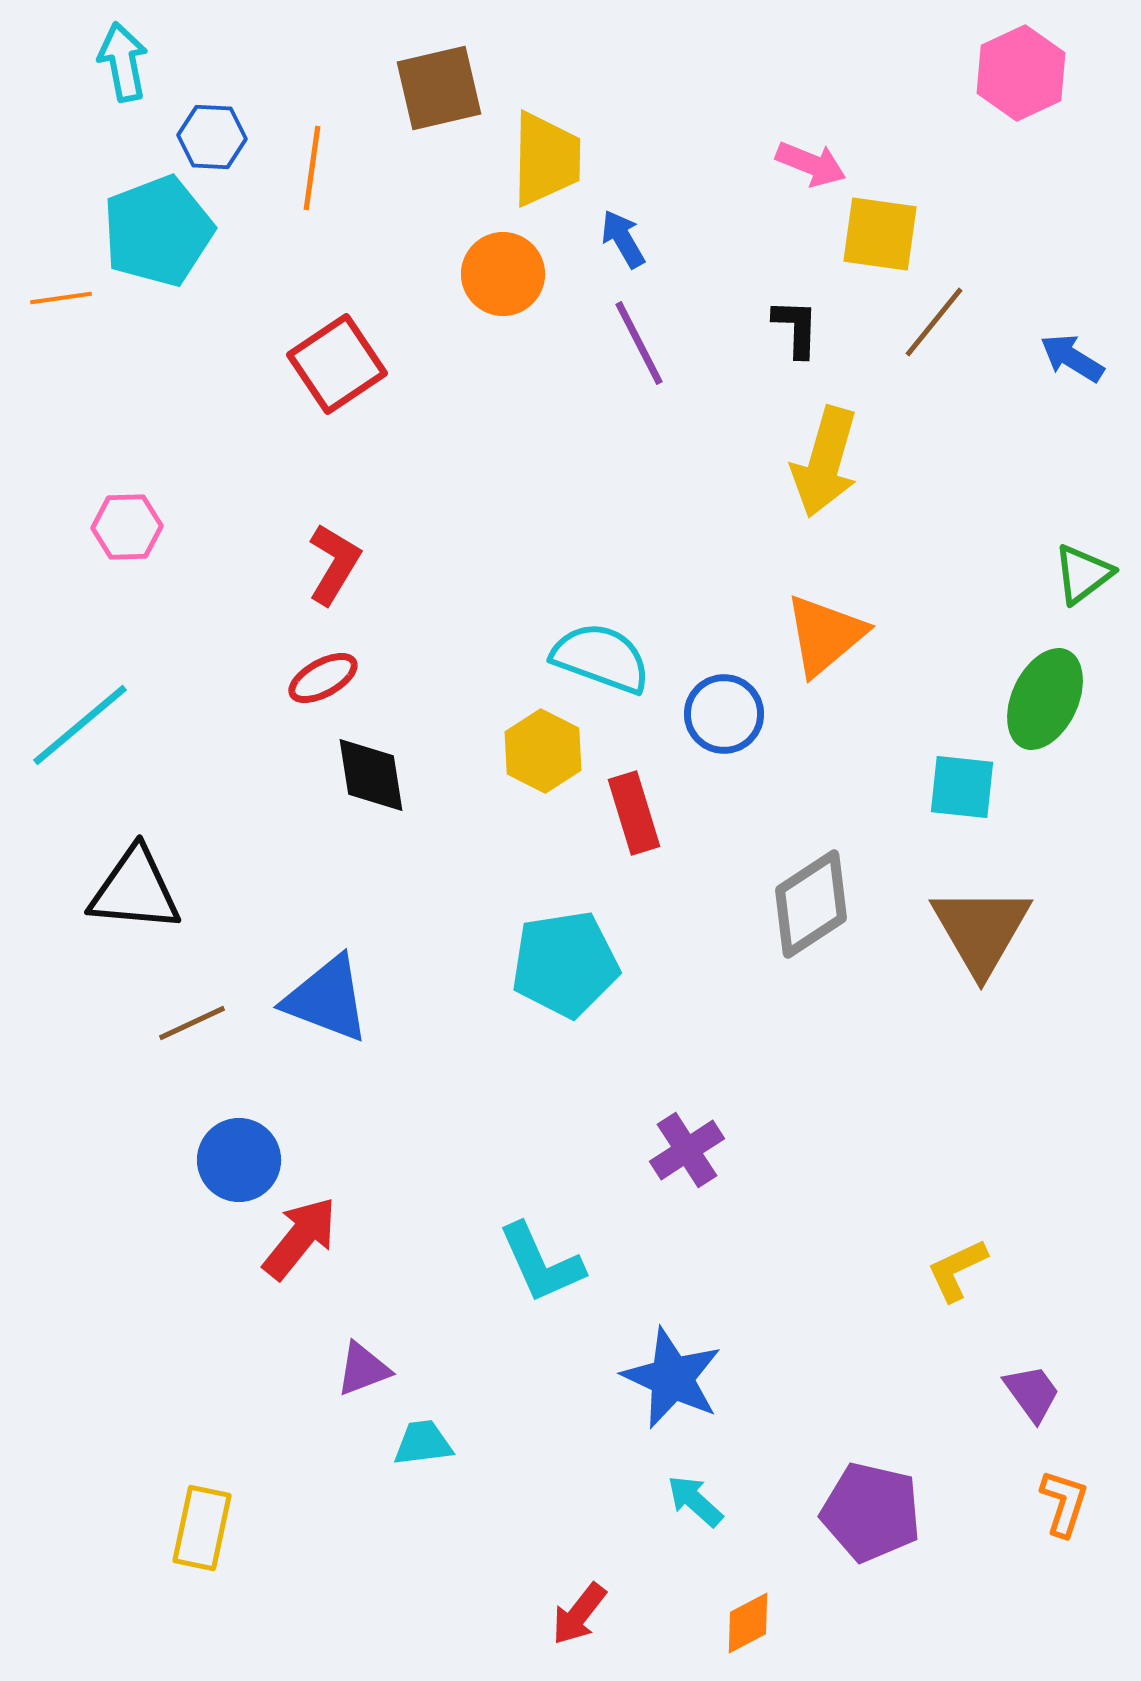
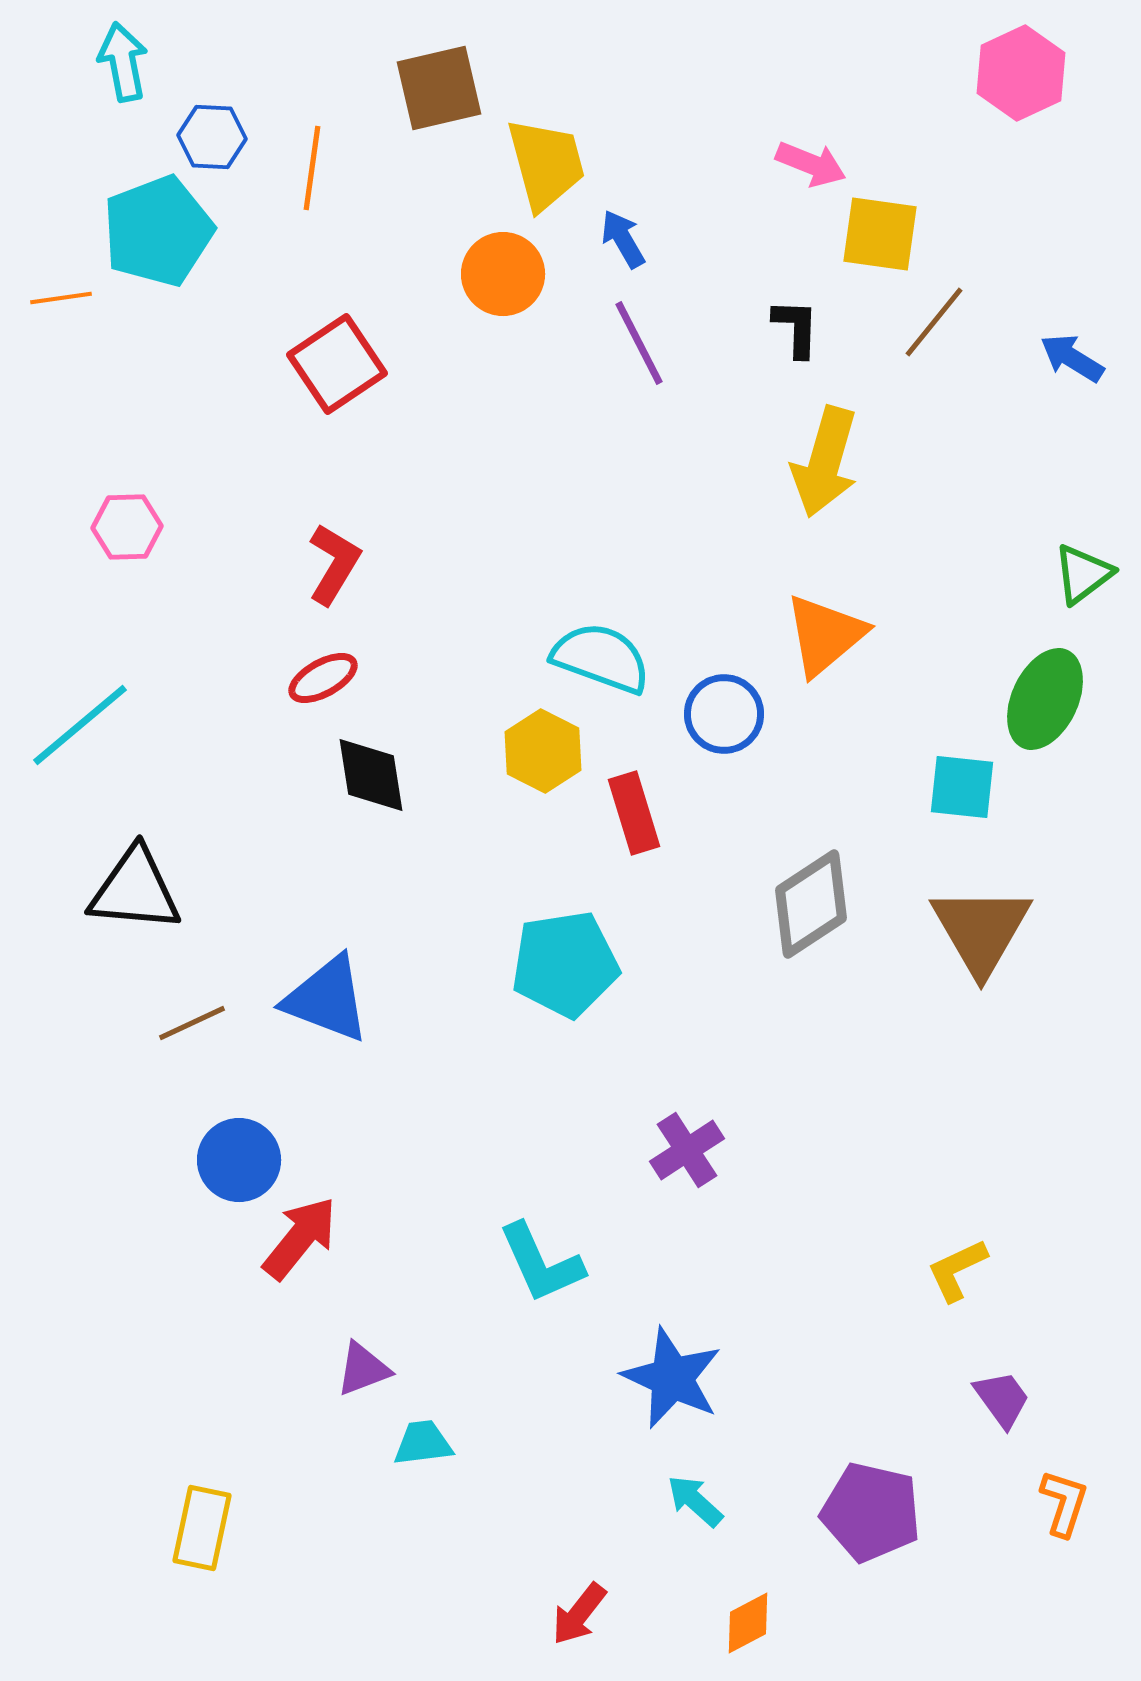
yellow trapezoid at (546, 159): moved 5 px down; rotated 16 degrees counterclockwise
purple trapezoid at (1032, 1393): moved 30 px left, 6 px down
